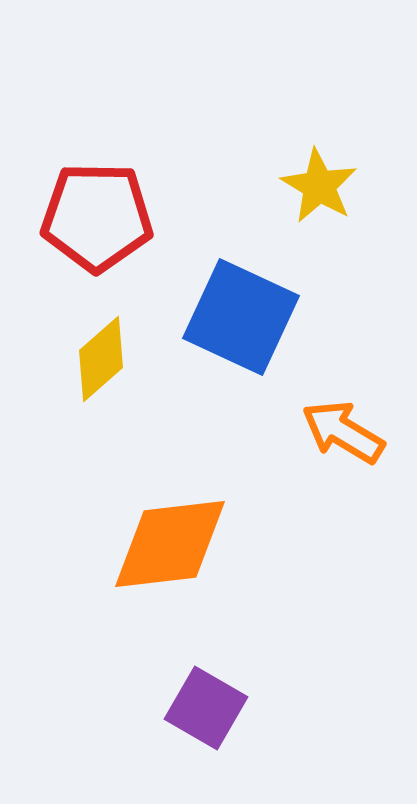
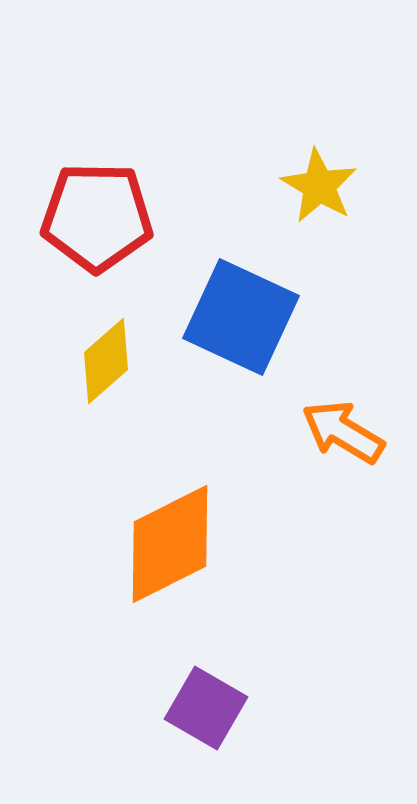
yellow diamond: moved 5 px right, 2 px down
orange diamond: rotated 20 degrees counterclockwise
